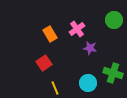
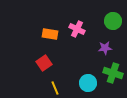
green circle: moved 1 px left, 1 px down
pink cross: rotated 28 degrees counterclockwise
orange rectangle: rotated 49 degrees counterclockwise
purple star: moved 15 px right; rotated 16 degrees counterclockwise
